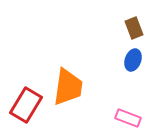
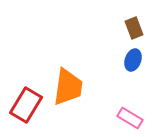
pink rectangle: moved 2 px right; rotated 10 degrees clockwise
